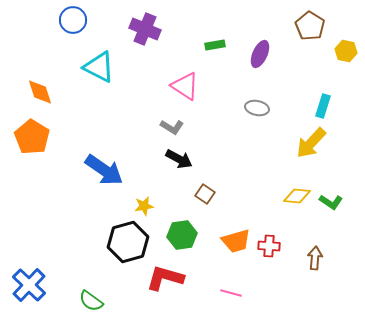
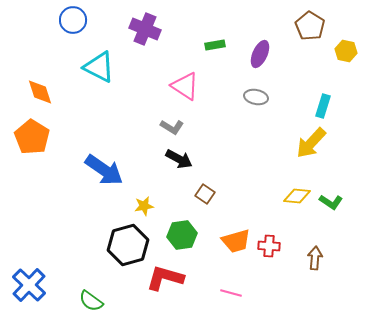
gray ellipse: moved 1 px left, 11 px up
black hexagon: moved 3 px down
